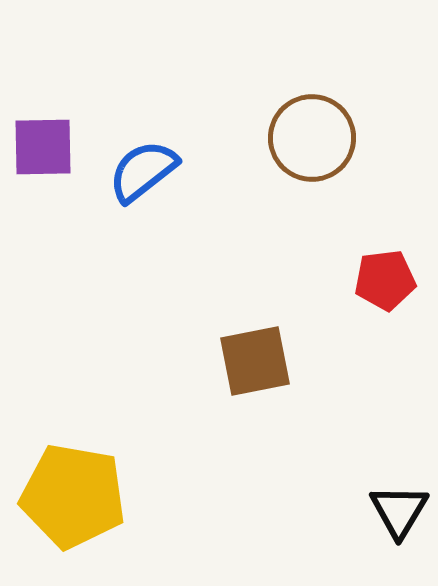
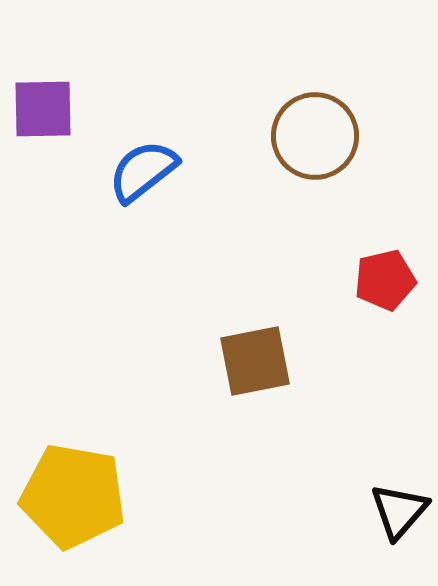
brown circle: moved 3 px right, 2 px up
purple square: moved 38 px up
red pentagon: rotated 6 degrees counterclockwise
black triangle: rotated 10 degrees clockwise
